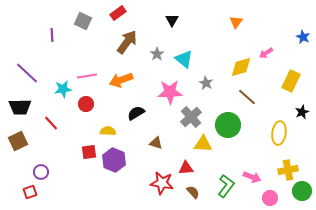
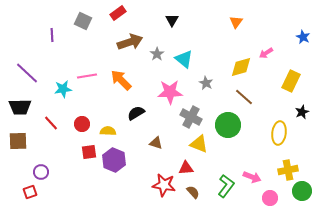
brown arrow at (127, 42): moved 3 px right; rotated 35 degrees clockwise
orange arrow at (121, 80): rotated 65 degrees clockwise
brown line at (247, 97): moved 3 px left
red circle at (86, 104): moved 4 px left, 20 px down
gray cross at (191, 117): rotated 20 degrees counterclockwise
brown square at (18, 141): rotated 24 degrees clockwise
yellow triangle at (203, 144): moved 4 px left; rotated 18 degrees clockwise
red star at (162, 183): moved 2 px right, 2 px down
